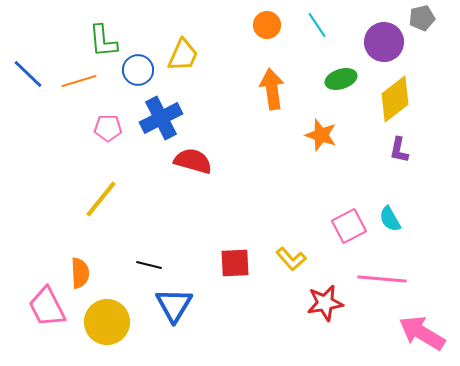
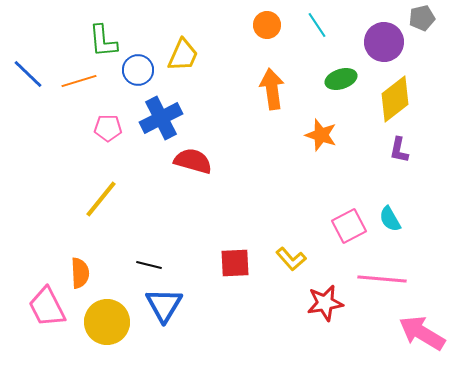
blue triangle: moved 10 px left
